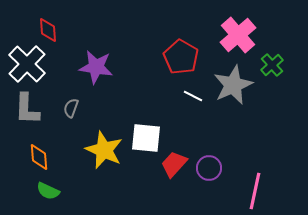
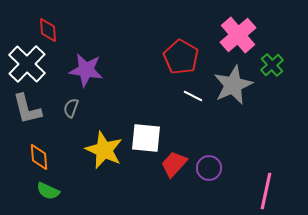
purple star: moved 10 px left, 3 px down
gray L-shape: rotated 16 degrees counterclockwise
pink line: moved 11 px right
